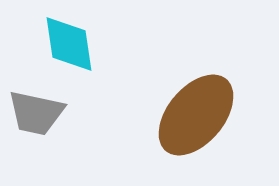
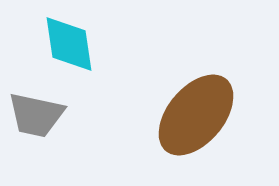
gray trapezoid: moved 2 px down
